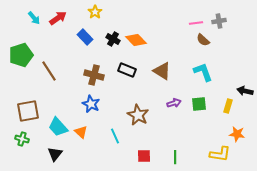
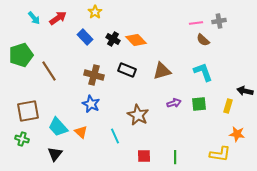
brown triangle: rotated 48 degrees counterclockwise
